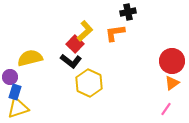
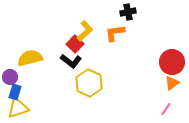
red circle: moved 1 px down
